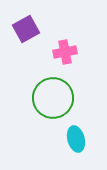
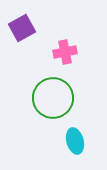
purple square: moved 4 px left, 1 px up
cyan ellipse: moved 1 px left, 2 px down
